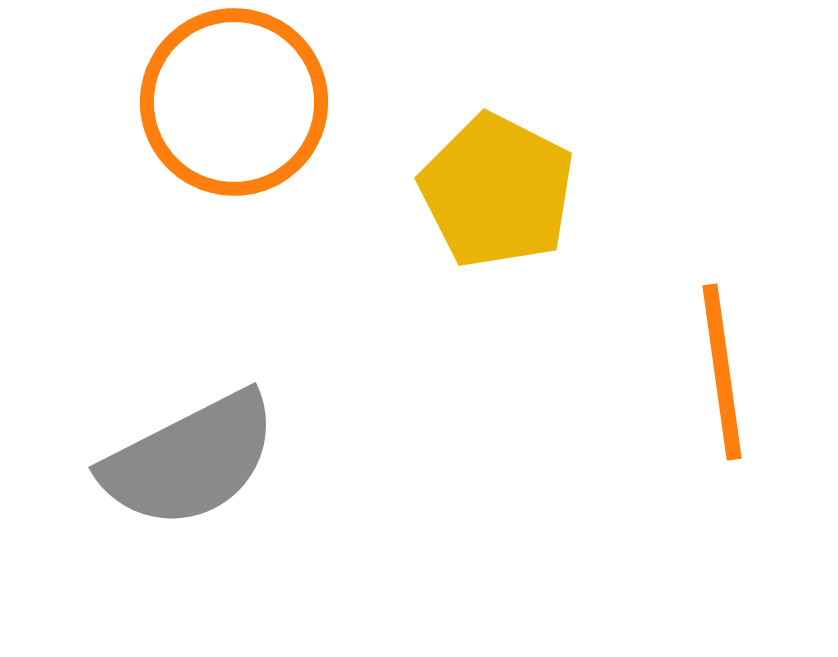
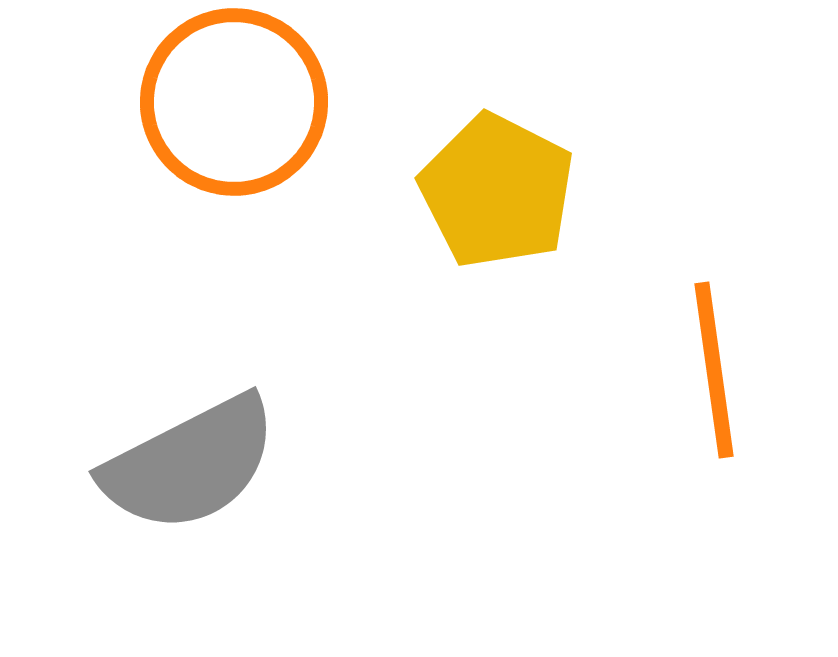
orange line: moved 8 px left, 2 px up
gray semicircle: moved 4 px down
